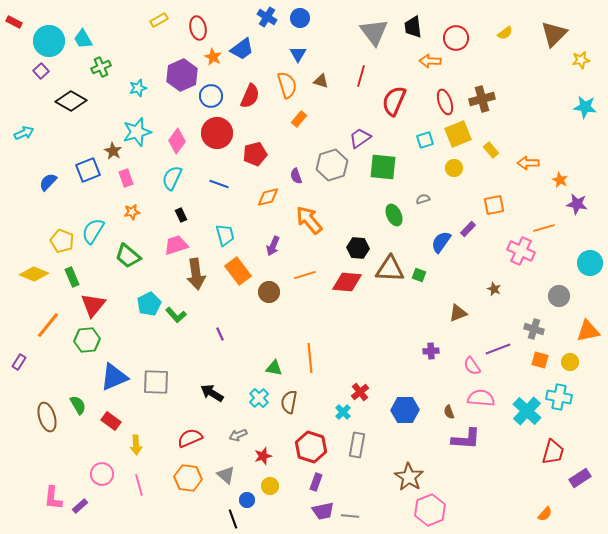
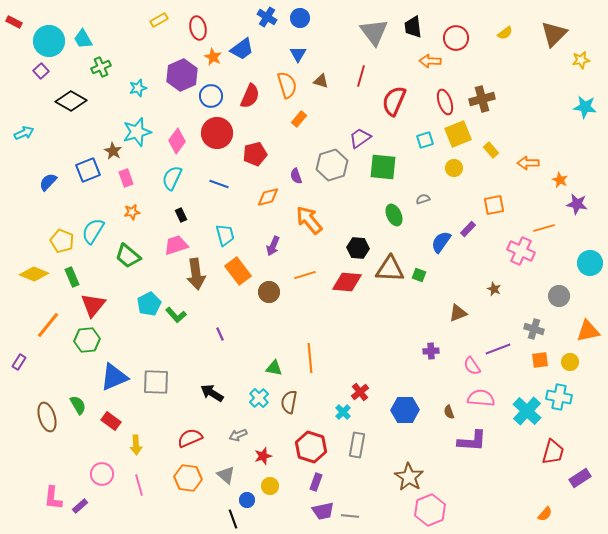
orange square at (540, 360): rotated 24 degrees counterclockwise
purple L-shape at (466, 439): moved 6 px right, 2 px down
